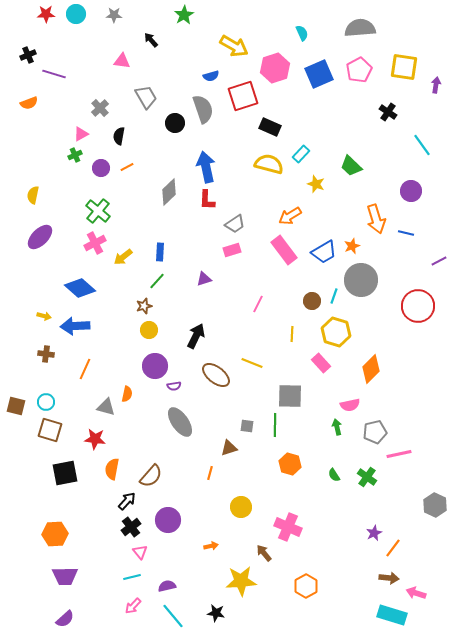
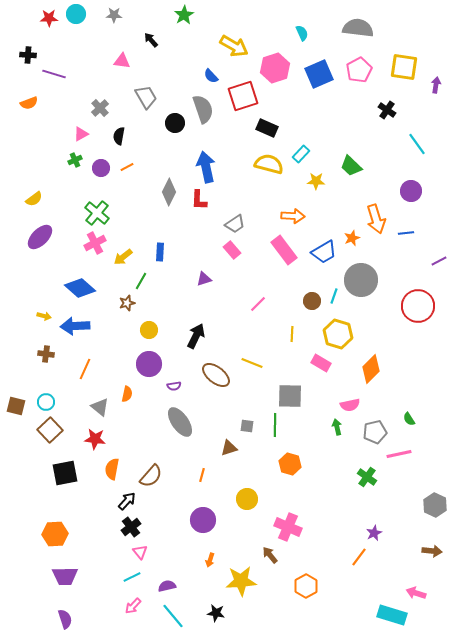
red star at (46, 14): moved 3 px right, 4 px down
gray semicircle at (360, 28): moved 2 px left; rotated 12 degrees clockwise
black cross at (28, 55): rotated 28 degrees clockwise
blue semicircle at (211, 76): rotated 63 degrees clockwise
black cross at (388, 112): moved 1 px left, 2 px up
black rectangle at (270, 127): moved 3 px left, 1 px down
cyan line at (422, 145): moved 5 px left, 1 px up
green cross at (75, 155): moved 5 px down
yellow star at (316, 184): moved 3 px up; rotated 18 degrees counterclockwise
gray diamond at (169, 192): rotated 20 degrees counterclockwise
yellow semicircle at (33, 195): moved 1 px right, 4 px down; rotated 138 degrees counterclockwise
red L-shape at (207, 200): moved 8 px left
green cross at (98, 211): moved 1 px left, 2 px down
orange arrow at (290, 216): moved 3 px right; rotated 145 degrees counterclockwise
blue line at (406, 233): rotated 21 degrees counterclockwise
orange star at (352, 246): moved 8 px up
pink rectangle at (232, 250): rotated 66 degrees clockwise
green line at (157, 281): moved 16 px left; rotated 12 degrees counterclockwise
pink line at (258, 304): rotated 18 degrees clockwise
brown star at (144, 306): moved 17 px left, 3 px up
yellow hexagon at (336, 332): moved 2 px right, 2 px down
pink rectangle at (321, 363): rotated 18 degrees counterclockwise
purple circle at (155, 366): moved 6 px left, 2 px up
gray triangle at (106, 407): moved 6 px left; rotated 24 degrees clockwise
brown square at (50, 430): rotated 30 degrees clockwise
orange line at (210, 473): moved 8 px left, 2 px down
green semicircle at (334, 475): moved 75 px right, 56 px up
yellow circle at (241, 507): moved 6 px right, 8 px up
purple circle at (168, 520): moved 35 px right
orange arrow at (211, 546): moved 1 px left, 14 px down; rotated 120 degrees clockwise
orange line at (393, 548): moved 34 px left, 9 px down
brown arrow at (264, 553): moved 6 px right, 2 px down
cyan line at (132, 577): rotated 12 degrees counterclockwise
brown arrow at (389, 578): moved 43 px right, 27 px up
purple semicircle at (65, 619): rotated 66 degrees counterclockwise
